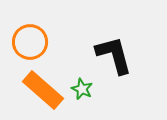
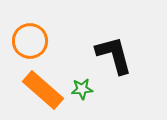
orange circle: moved 1 px up
green star: rotated 30 degrees counterclockwise
